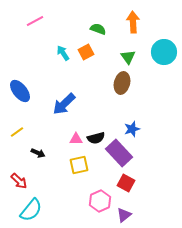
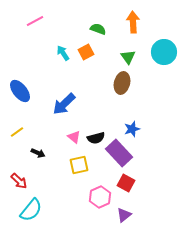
pink triangle: moved 2 px left, 2 px up; rotated 40 degrees clockwise
pink hexagon: moved 4 px up
